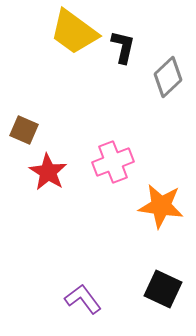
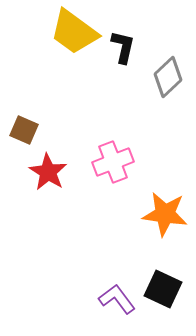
orange star: moved 4 px right, 8 px down
purple L-shape: moved 34 px right
